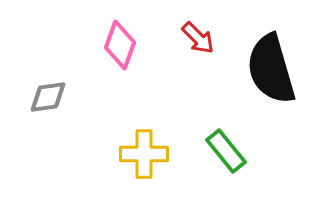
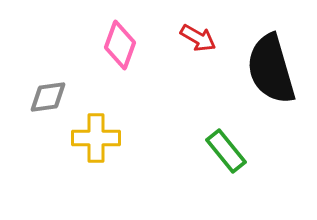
red arrow: rotated 15 degrees counterclockwise
yellow cross: moved 48 px left, 16 px up
